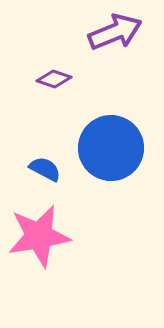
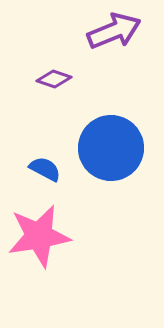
purple arrow: moved 1 px left, 1 px up
